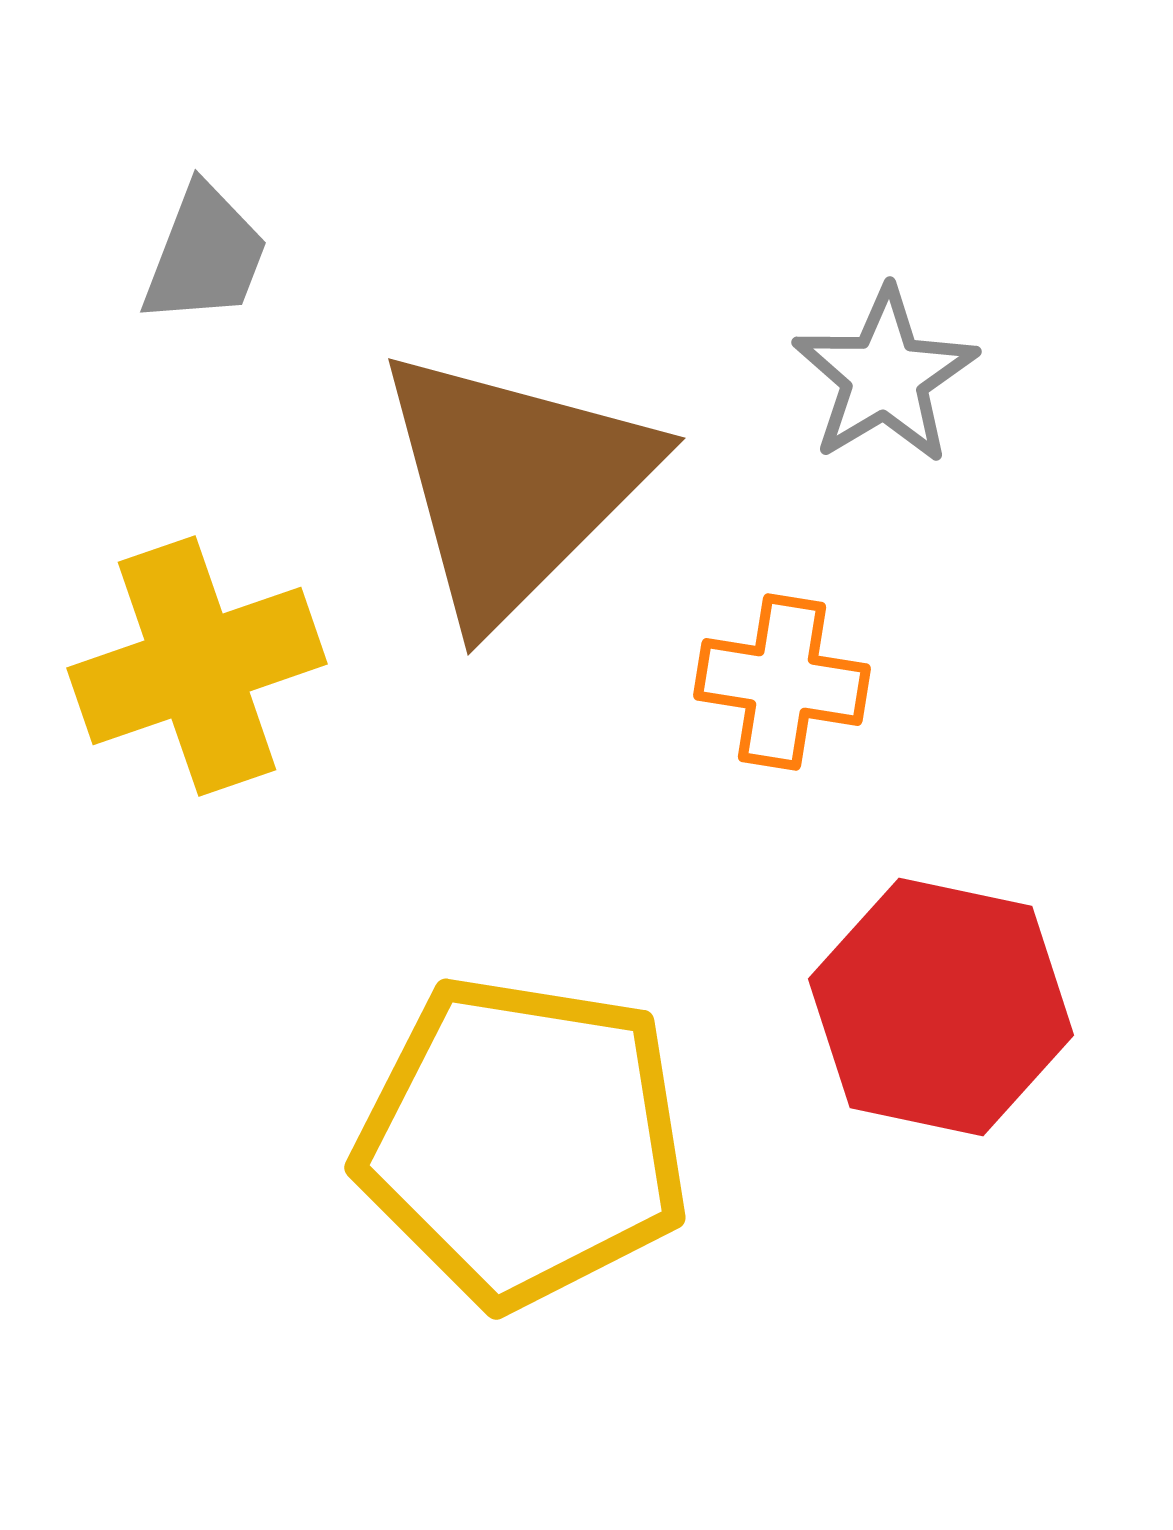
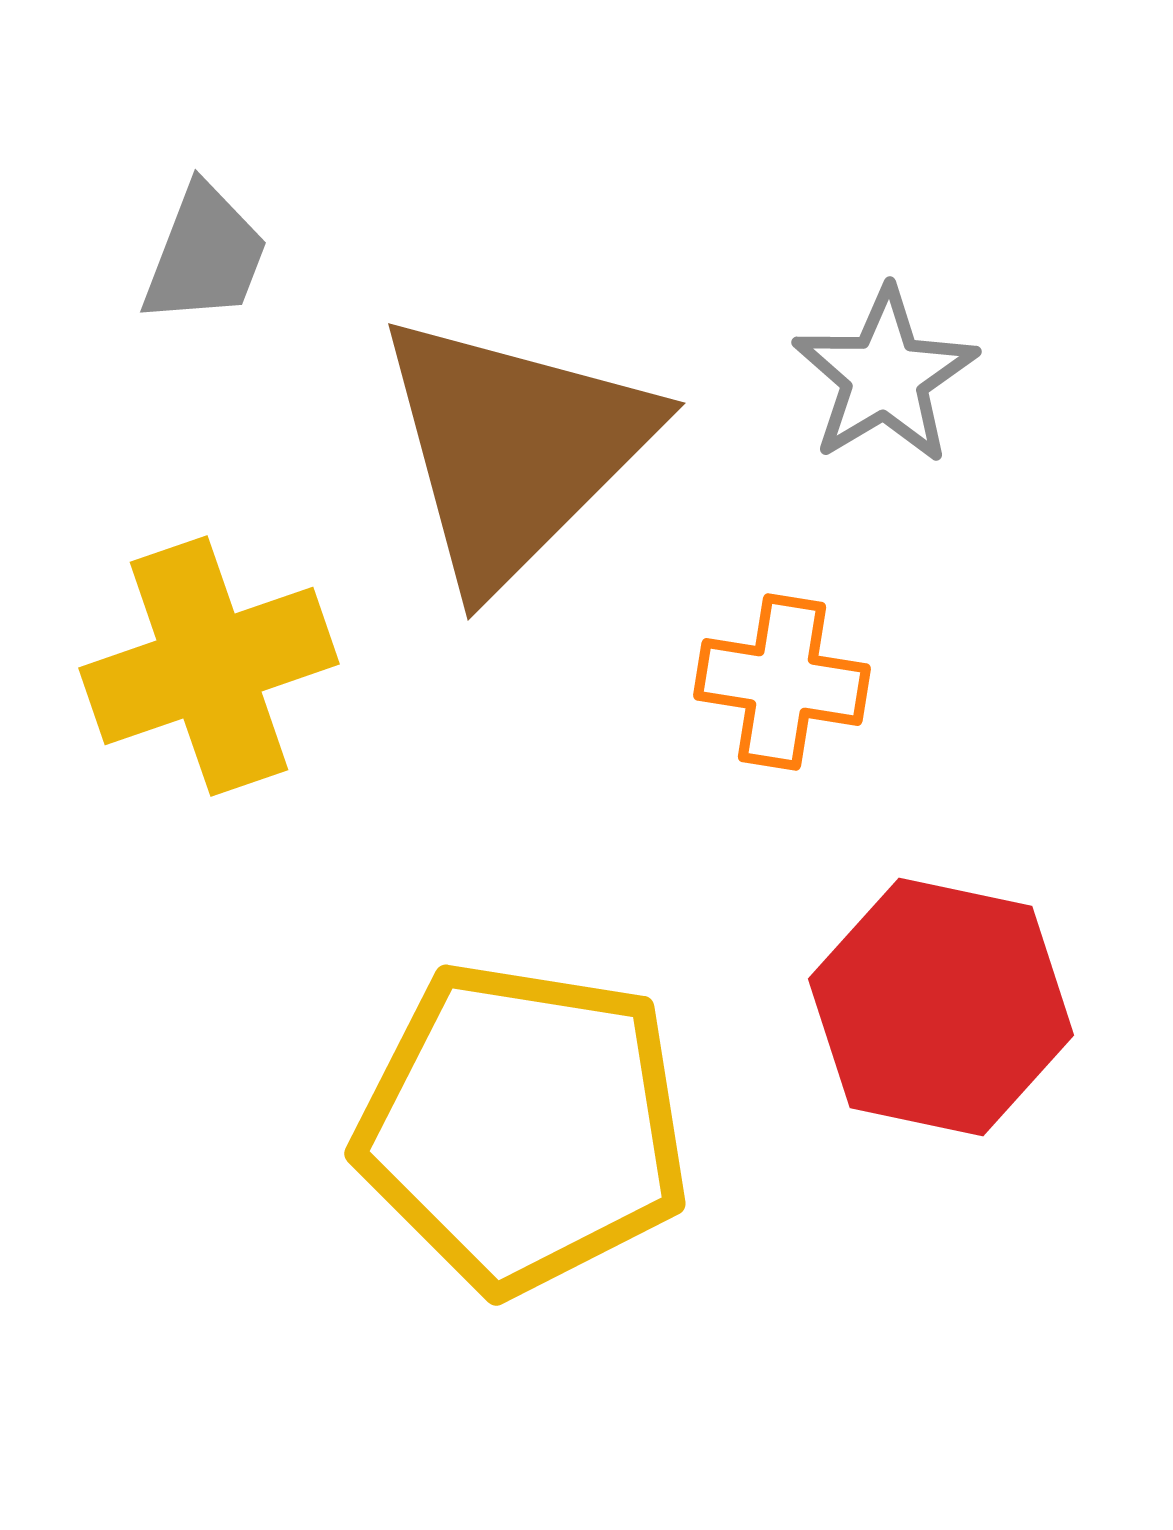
brown triangle: moved 35 px up
yellow cross: moved 12 px right
yellow pentagon: moved 14 px up
